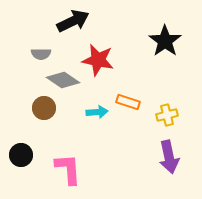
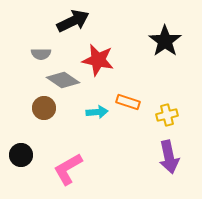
pink L-shape: rotated 116 degrees counterclockwise
